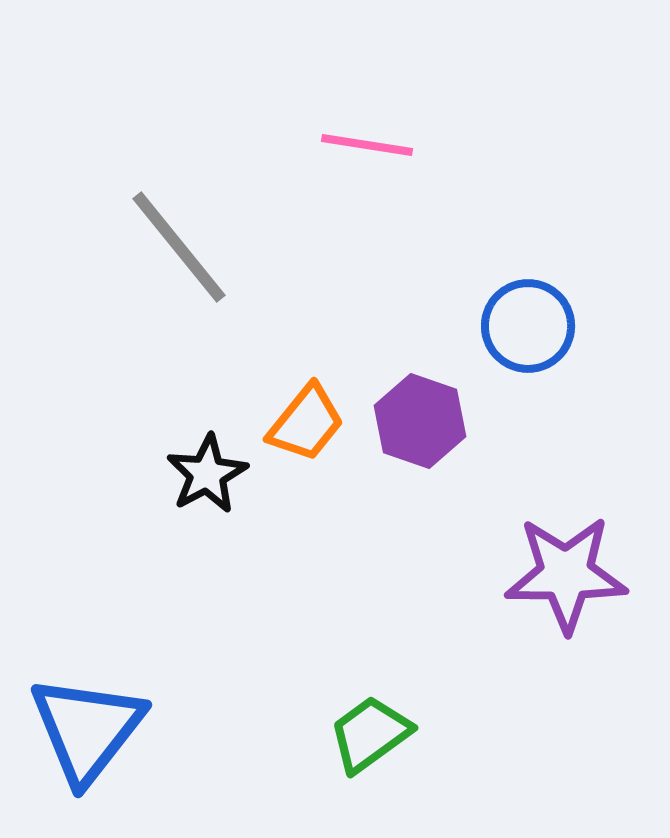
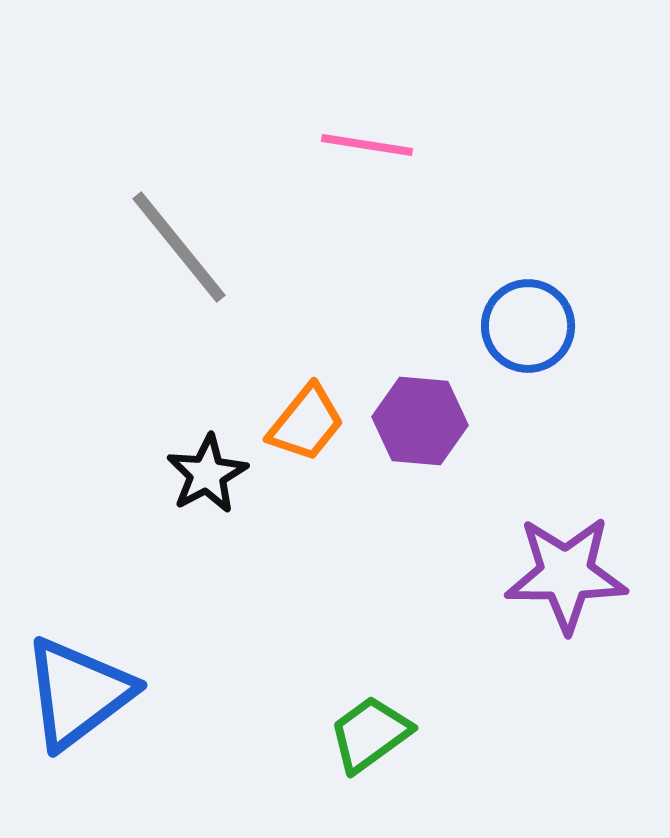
purple hexagon: rotated 14 degrees counterclockwise
blue triangle: moved 9 px left, 36 px up; rotated 15 degrees clockwise
